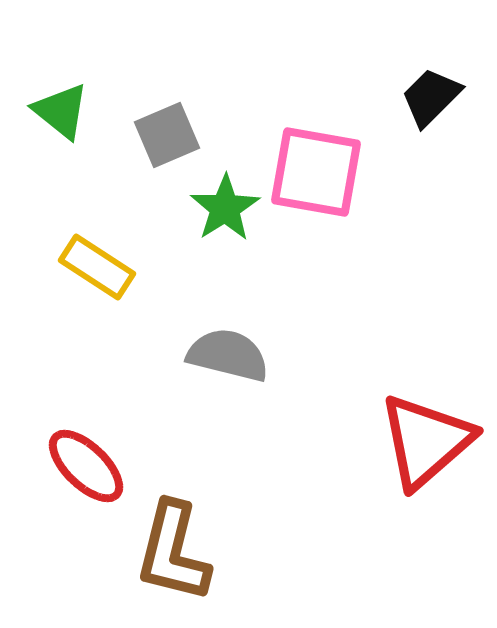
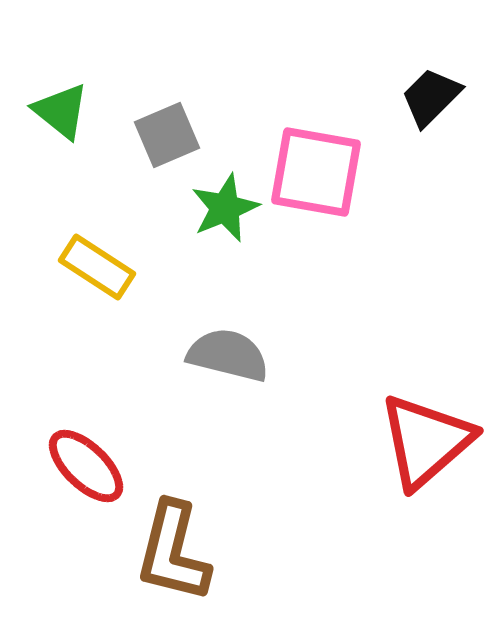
green star: rotated 10 degrees clockwise
